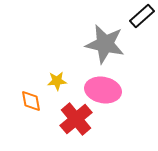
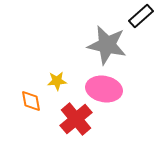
black rectangle: moved 1 px left
gray star: moved 2 px right, 1 px down
pink ellipse: moved 1 px right, 1 px up
